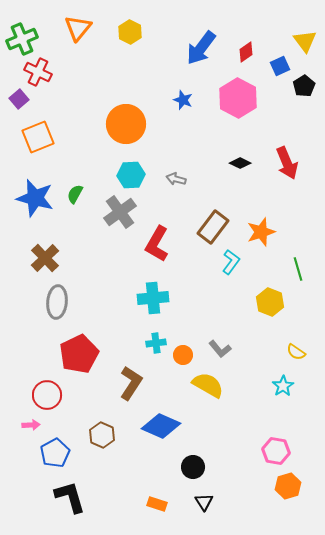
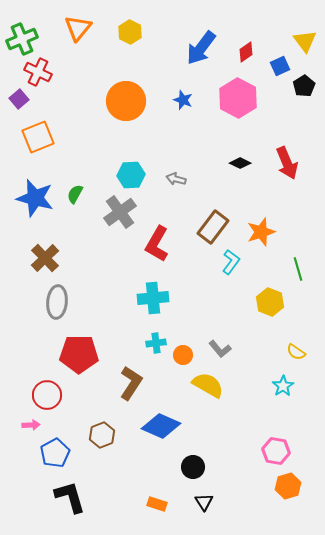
orange circle at (126, 124): moved 23 px up
red pentagon at (79, 354): rotated 27 degrees clockwise
brown hexagon at (102, 435): rotated 15 degrees clockwise
